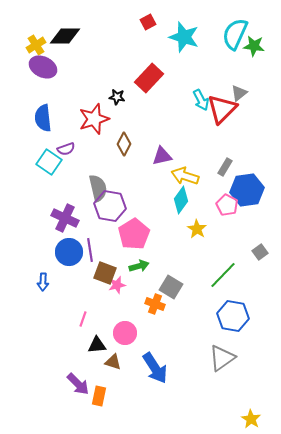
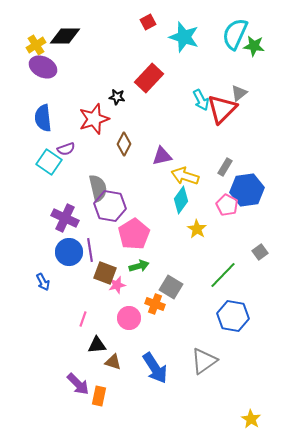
blue arrow at (43, 282): rotated 30 degrees counterclockwise
pink circle at (125, 333): moved 4 px right, 15 px up
gray triangle at (222, 358): moved 18 px left, 3 px down
